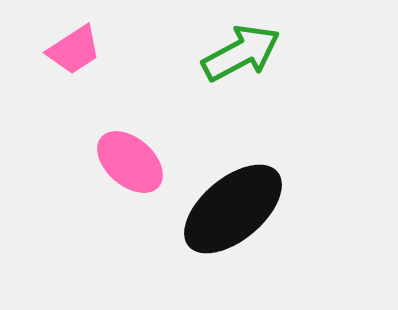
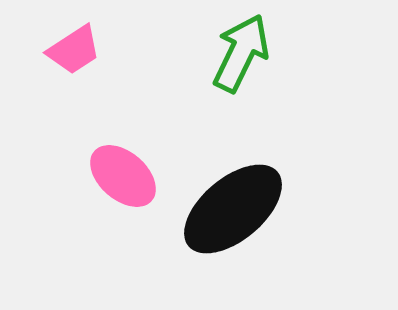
green arrow: rotated 36 degrees counterclockwise
pink ellipse: moved 7 px left, 14 px down
